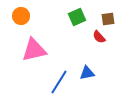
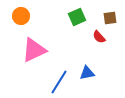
brown square: moved 2 px right, 1 px up
pink triangle: rotated 12 degrees counterclockwise
